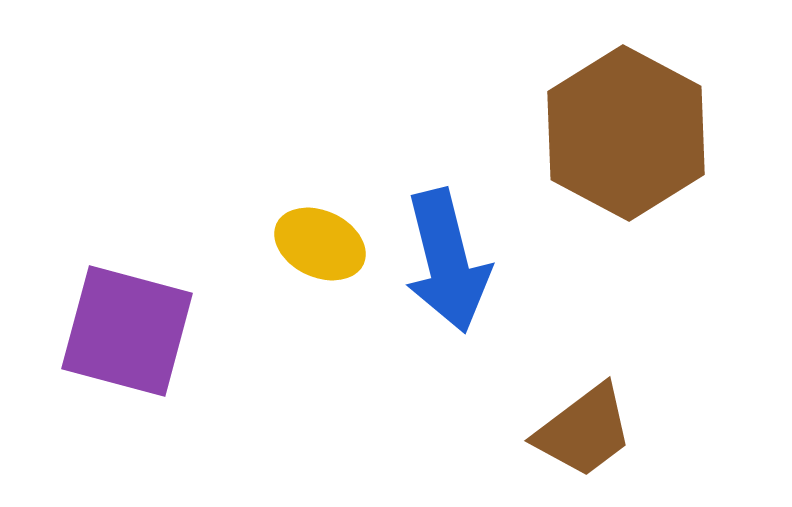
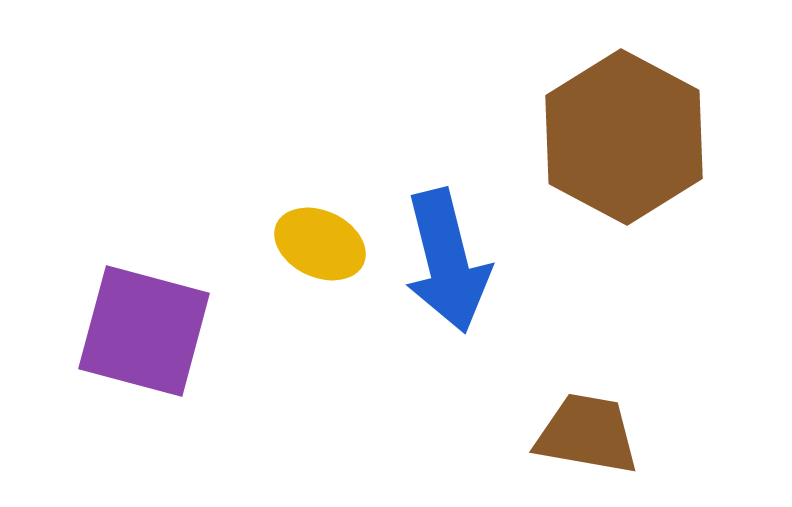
brown hexagon: moved 2 px left, 4 px down
purple square: moved 17 px right
brown trapezoid: moved 3 px right, 3 px down; rotated 133 degrees counterclockwise
